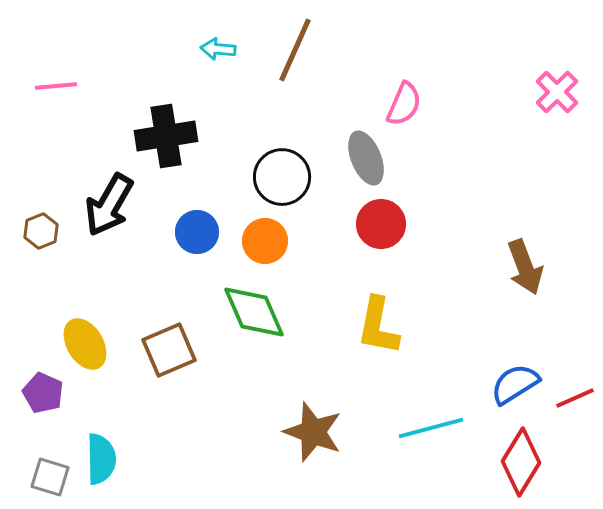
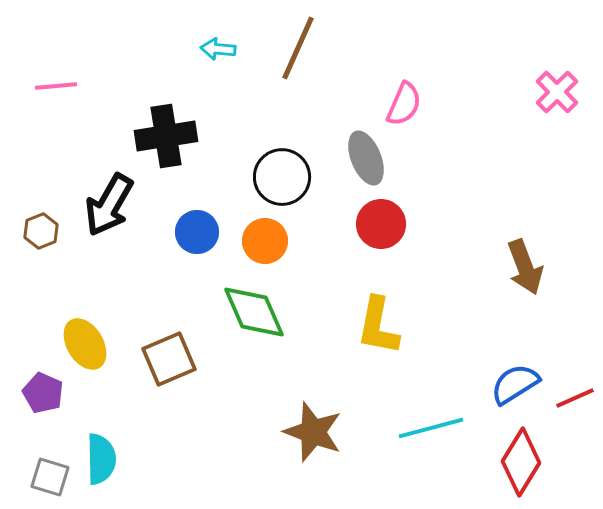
brown line: moved 3 px right, 2 px up
brown square: moved 9 px down
